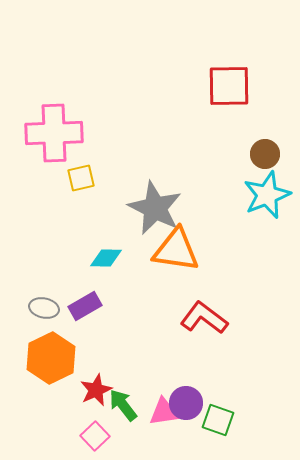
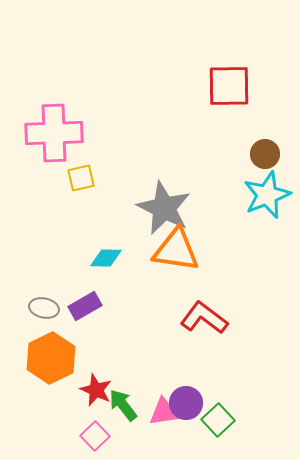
gray star: moved 9 px right
red star: rotated 24 degrees counterclockwise
green square: rotated 28 degrees clockwise
